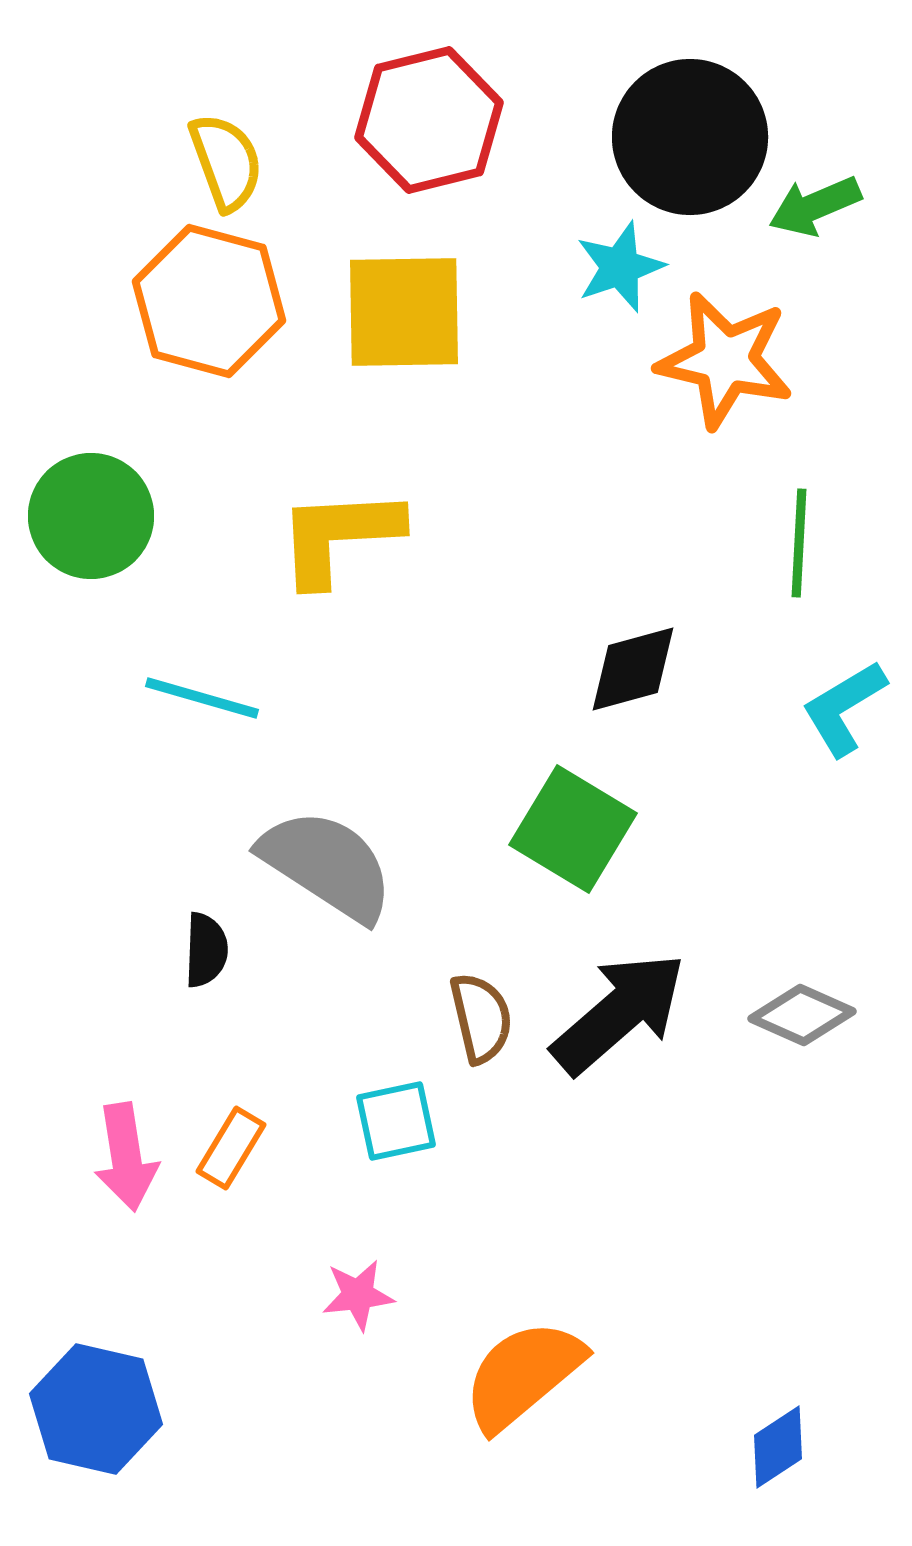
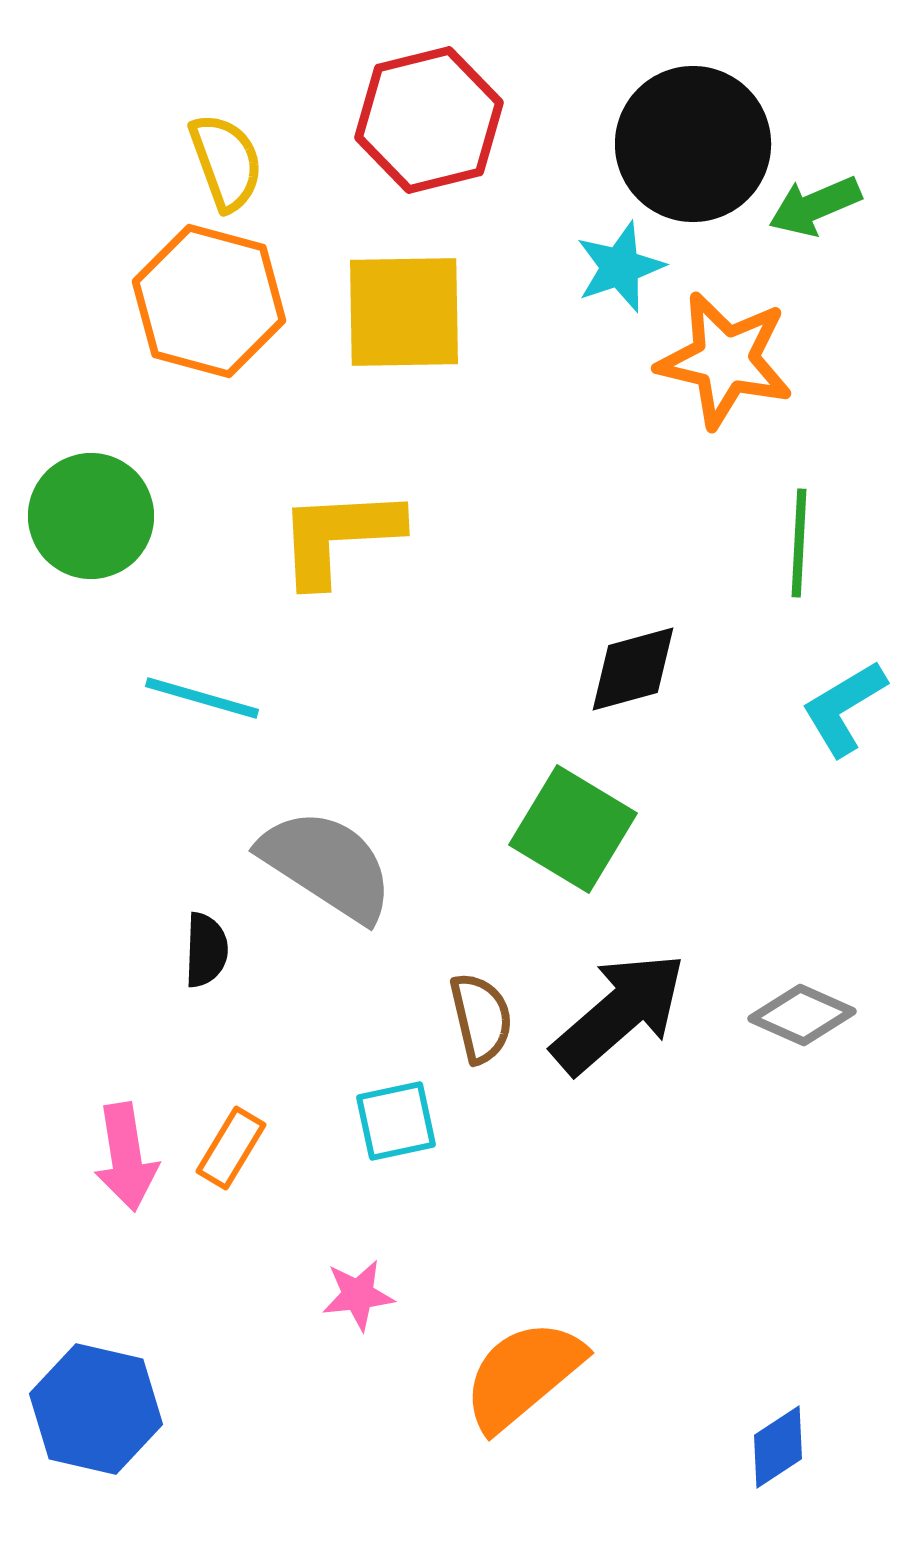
black circle: moved 3 px right, 7 px down
